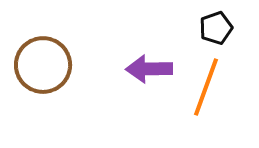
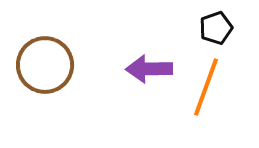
brown circle: moved 2 px right
